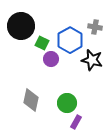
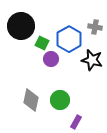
blue hexagon: moved 1 px left, 1 px up
green circle: moved 7 px left, 3 px up
